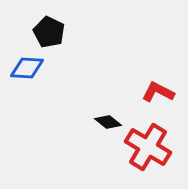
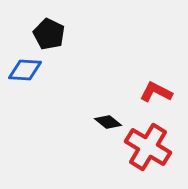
black pentagon: moved 2 px down
blue diamond: moved 2 px left, 2 px down
red L-shape: moved 2 px left
